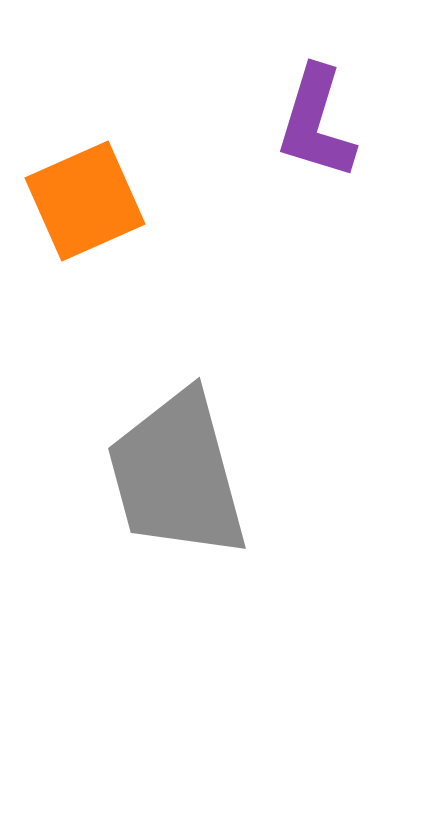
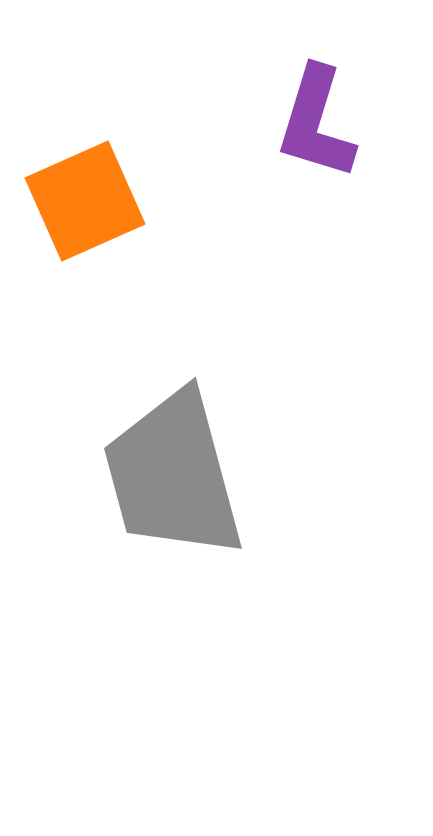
gray trapezoid: moved 4 px left
